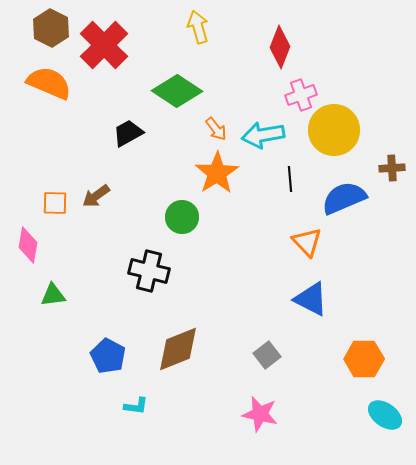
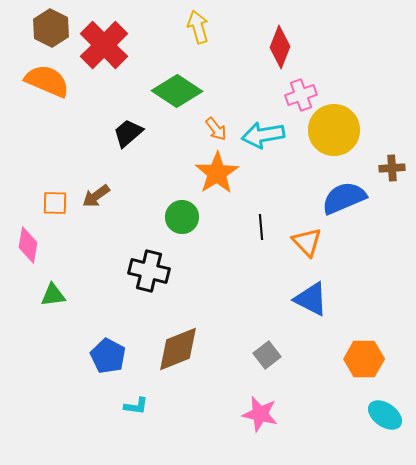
orange semicircle: moved 2 px left, 2 px up
black trapezoid: rotated 12 degrees counterclockwise
black line: moved 29 px left, 48 px down
